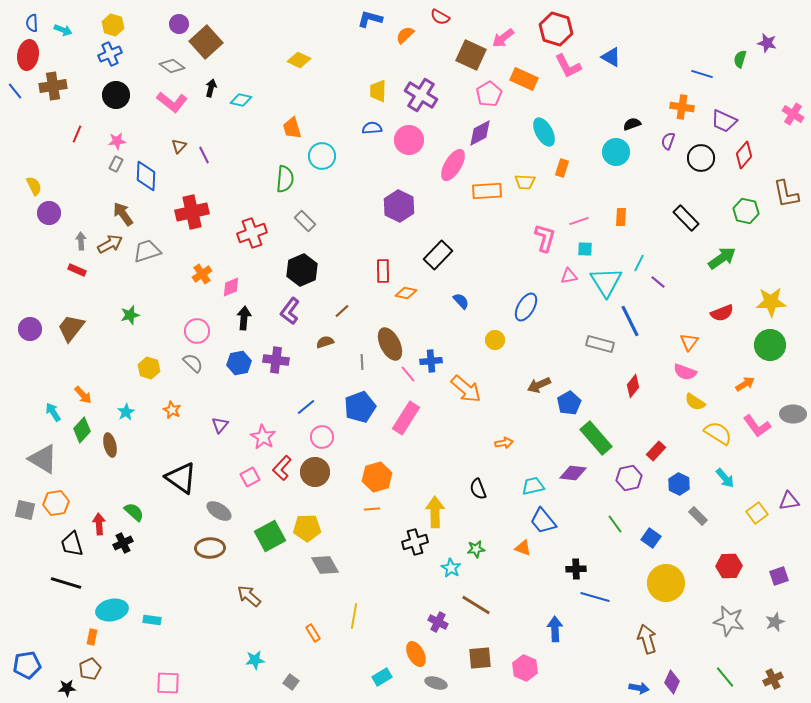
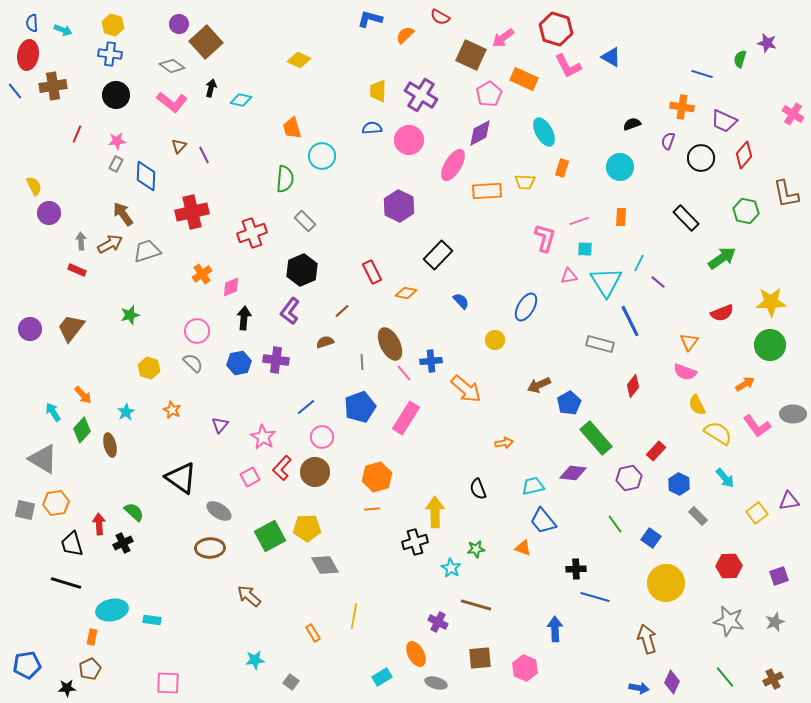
blue cross at (110, 54): rotated 30 degrees clockwise
cyan circle at (616, 152): moved 4 px right, 15 px down
red rectangle at (383, 271): moved 11 px left, 1 px down; rotated 25 degrees counterclockwise
pink line at (408, 374): moved 4 px left, 1 px up
yellow semicircle at (695, 402): moved 2 px right, 3 px down; rotated 30 degrees clockwise
brown line at (476, 605): rotated 16 degrees counterclockwise
